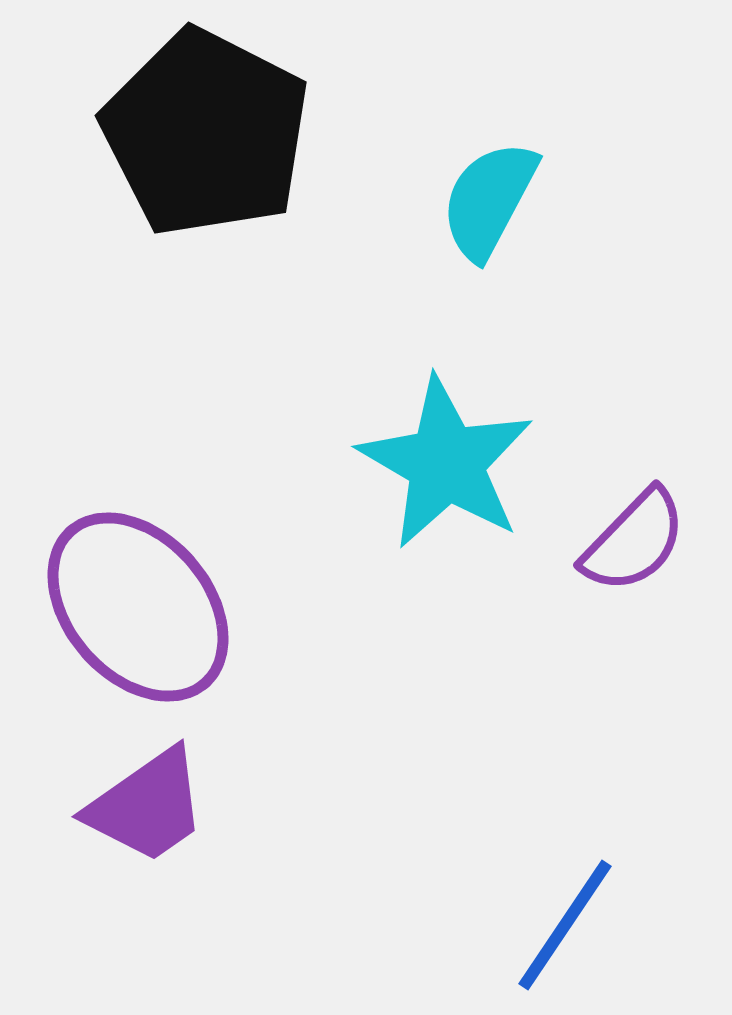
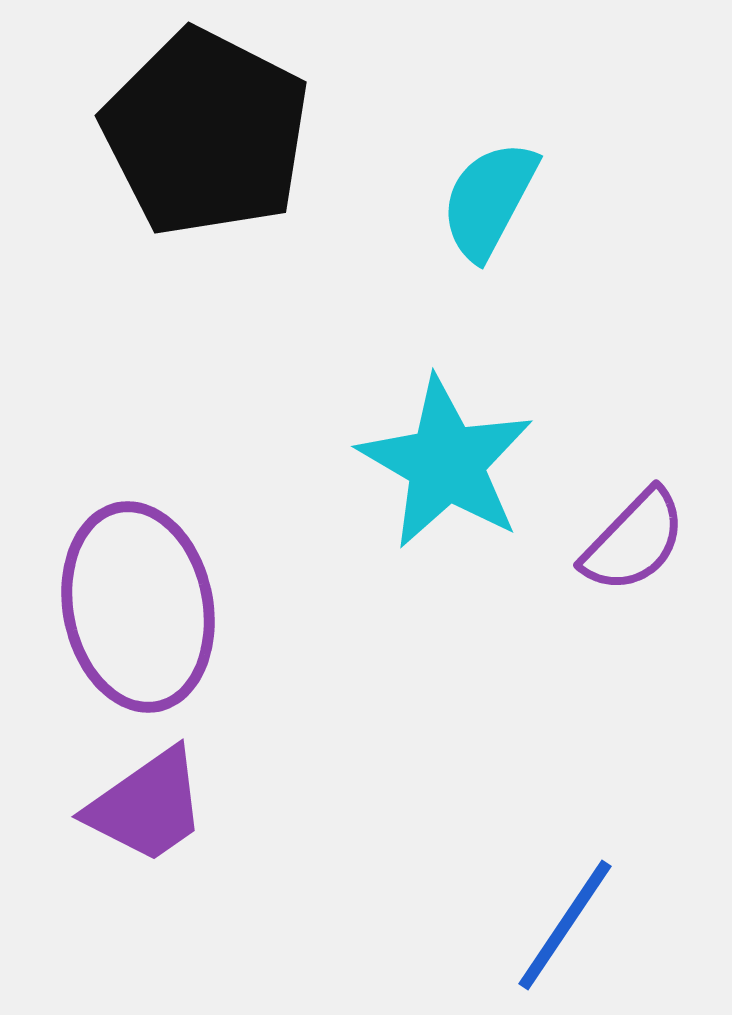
purple ellipse: rotated 30 degrees clockwise
